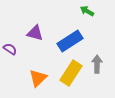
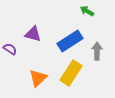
purple triangle: moved 2 px left, 1 px down
gray arrow: moved 13 px up
